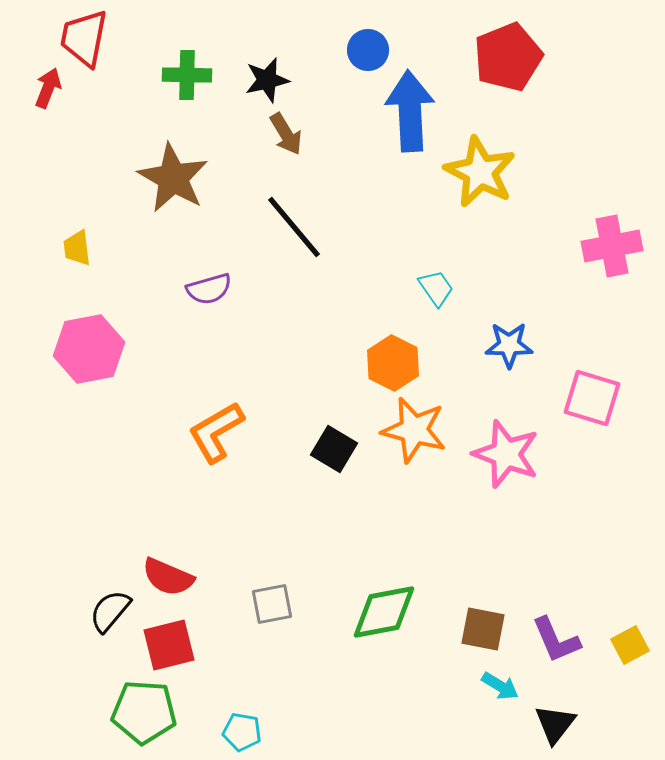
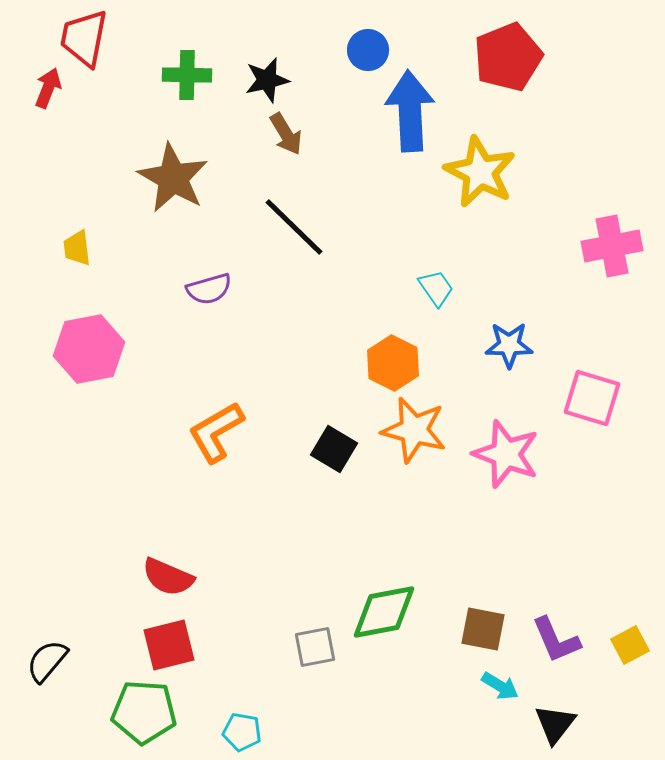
black line: rotated 6 degrees counterclockwise
gray square: moved 43 px right, 43 px down
black semicircle: moved 63 px left, 50 px down
